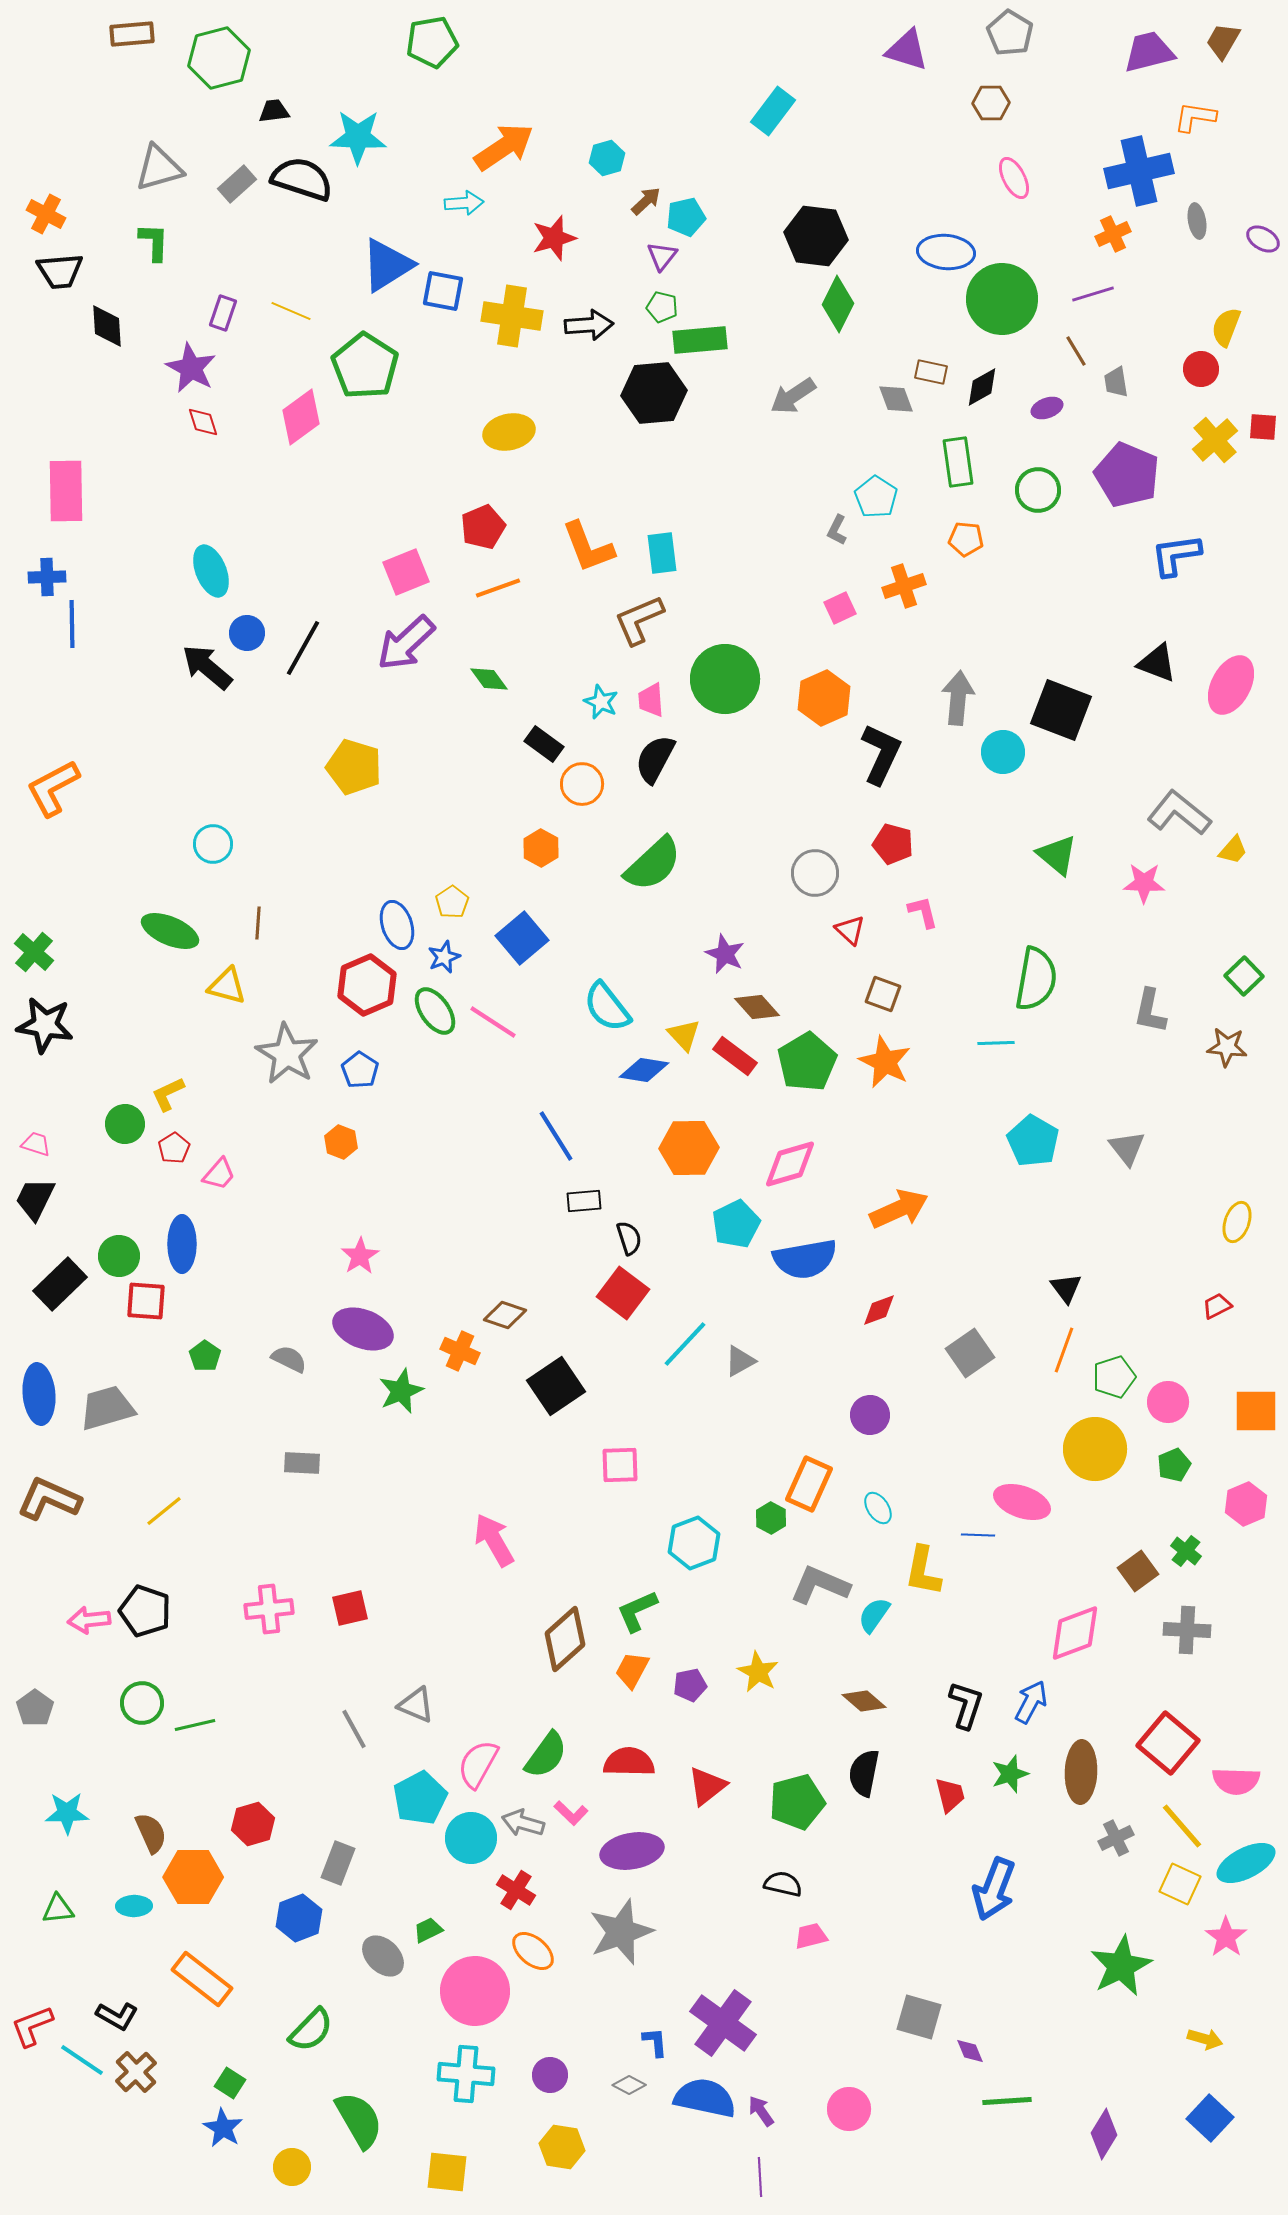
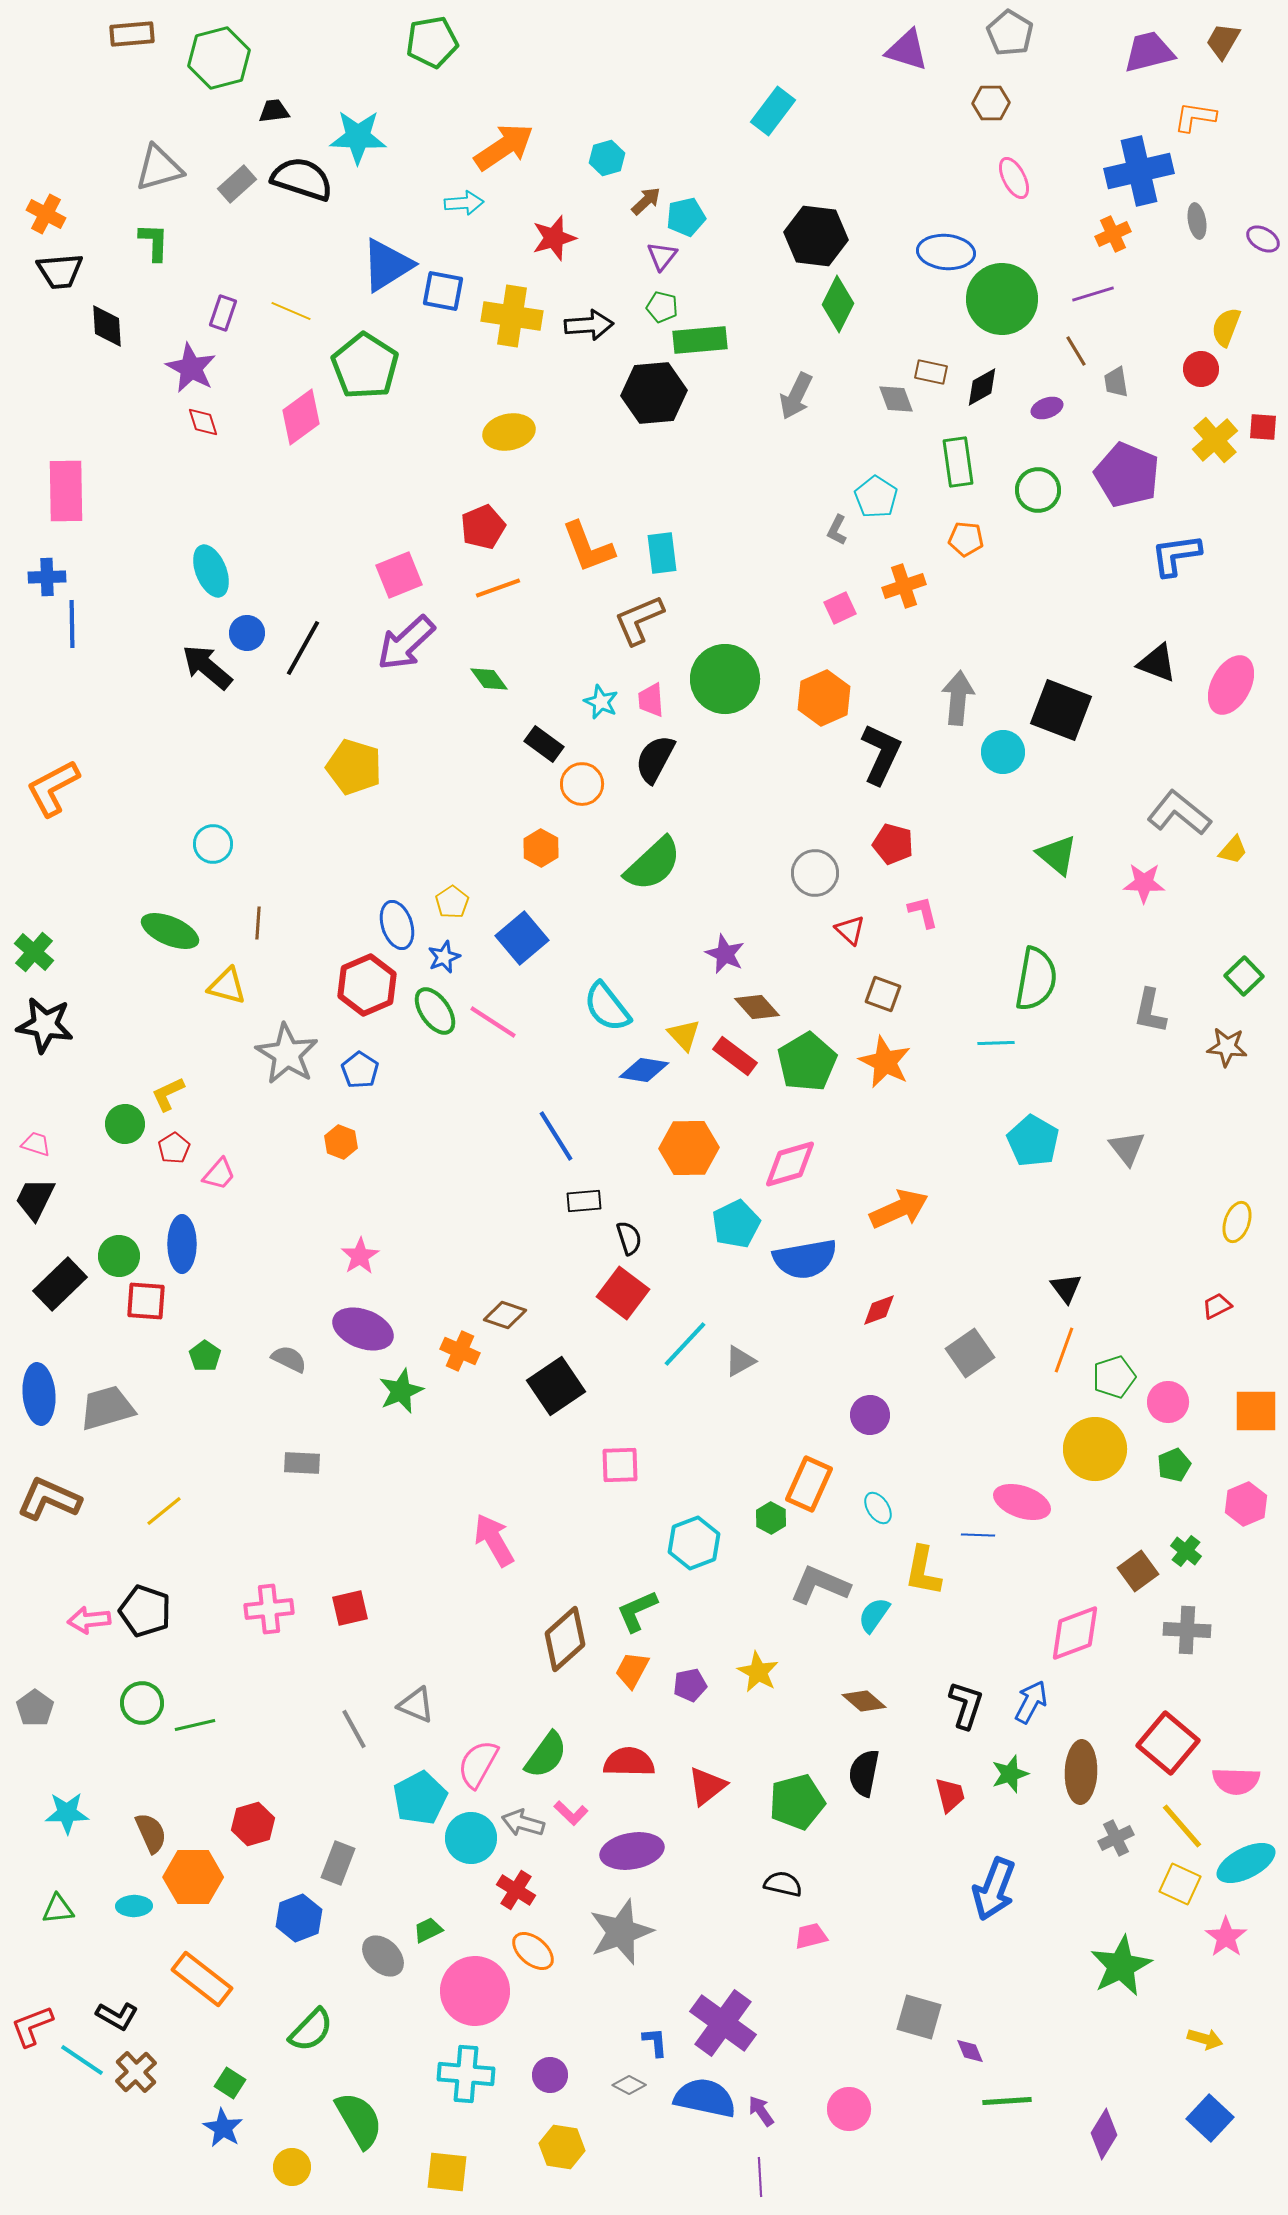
gray arrow at (793, 396): moved 3 px right; rotated 30 degrees counterclockwise
pink square at (406, 572): moved 7 px left, 3 px down
